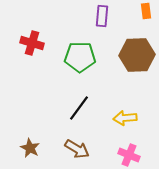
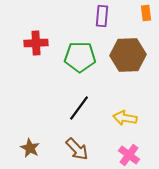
orange rectangle: moved 2 px down
red cross: moved 4 px right; rotated 20 degrees counterclockwise
brown hexagon: moved 9 px left
yellow arrow: rotated 15 degrees clockwise
brown arrow: rotated 15 degrees clockwise
pink cross: rotated 15 degrees clockwise
